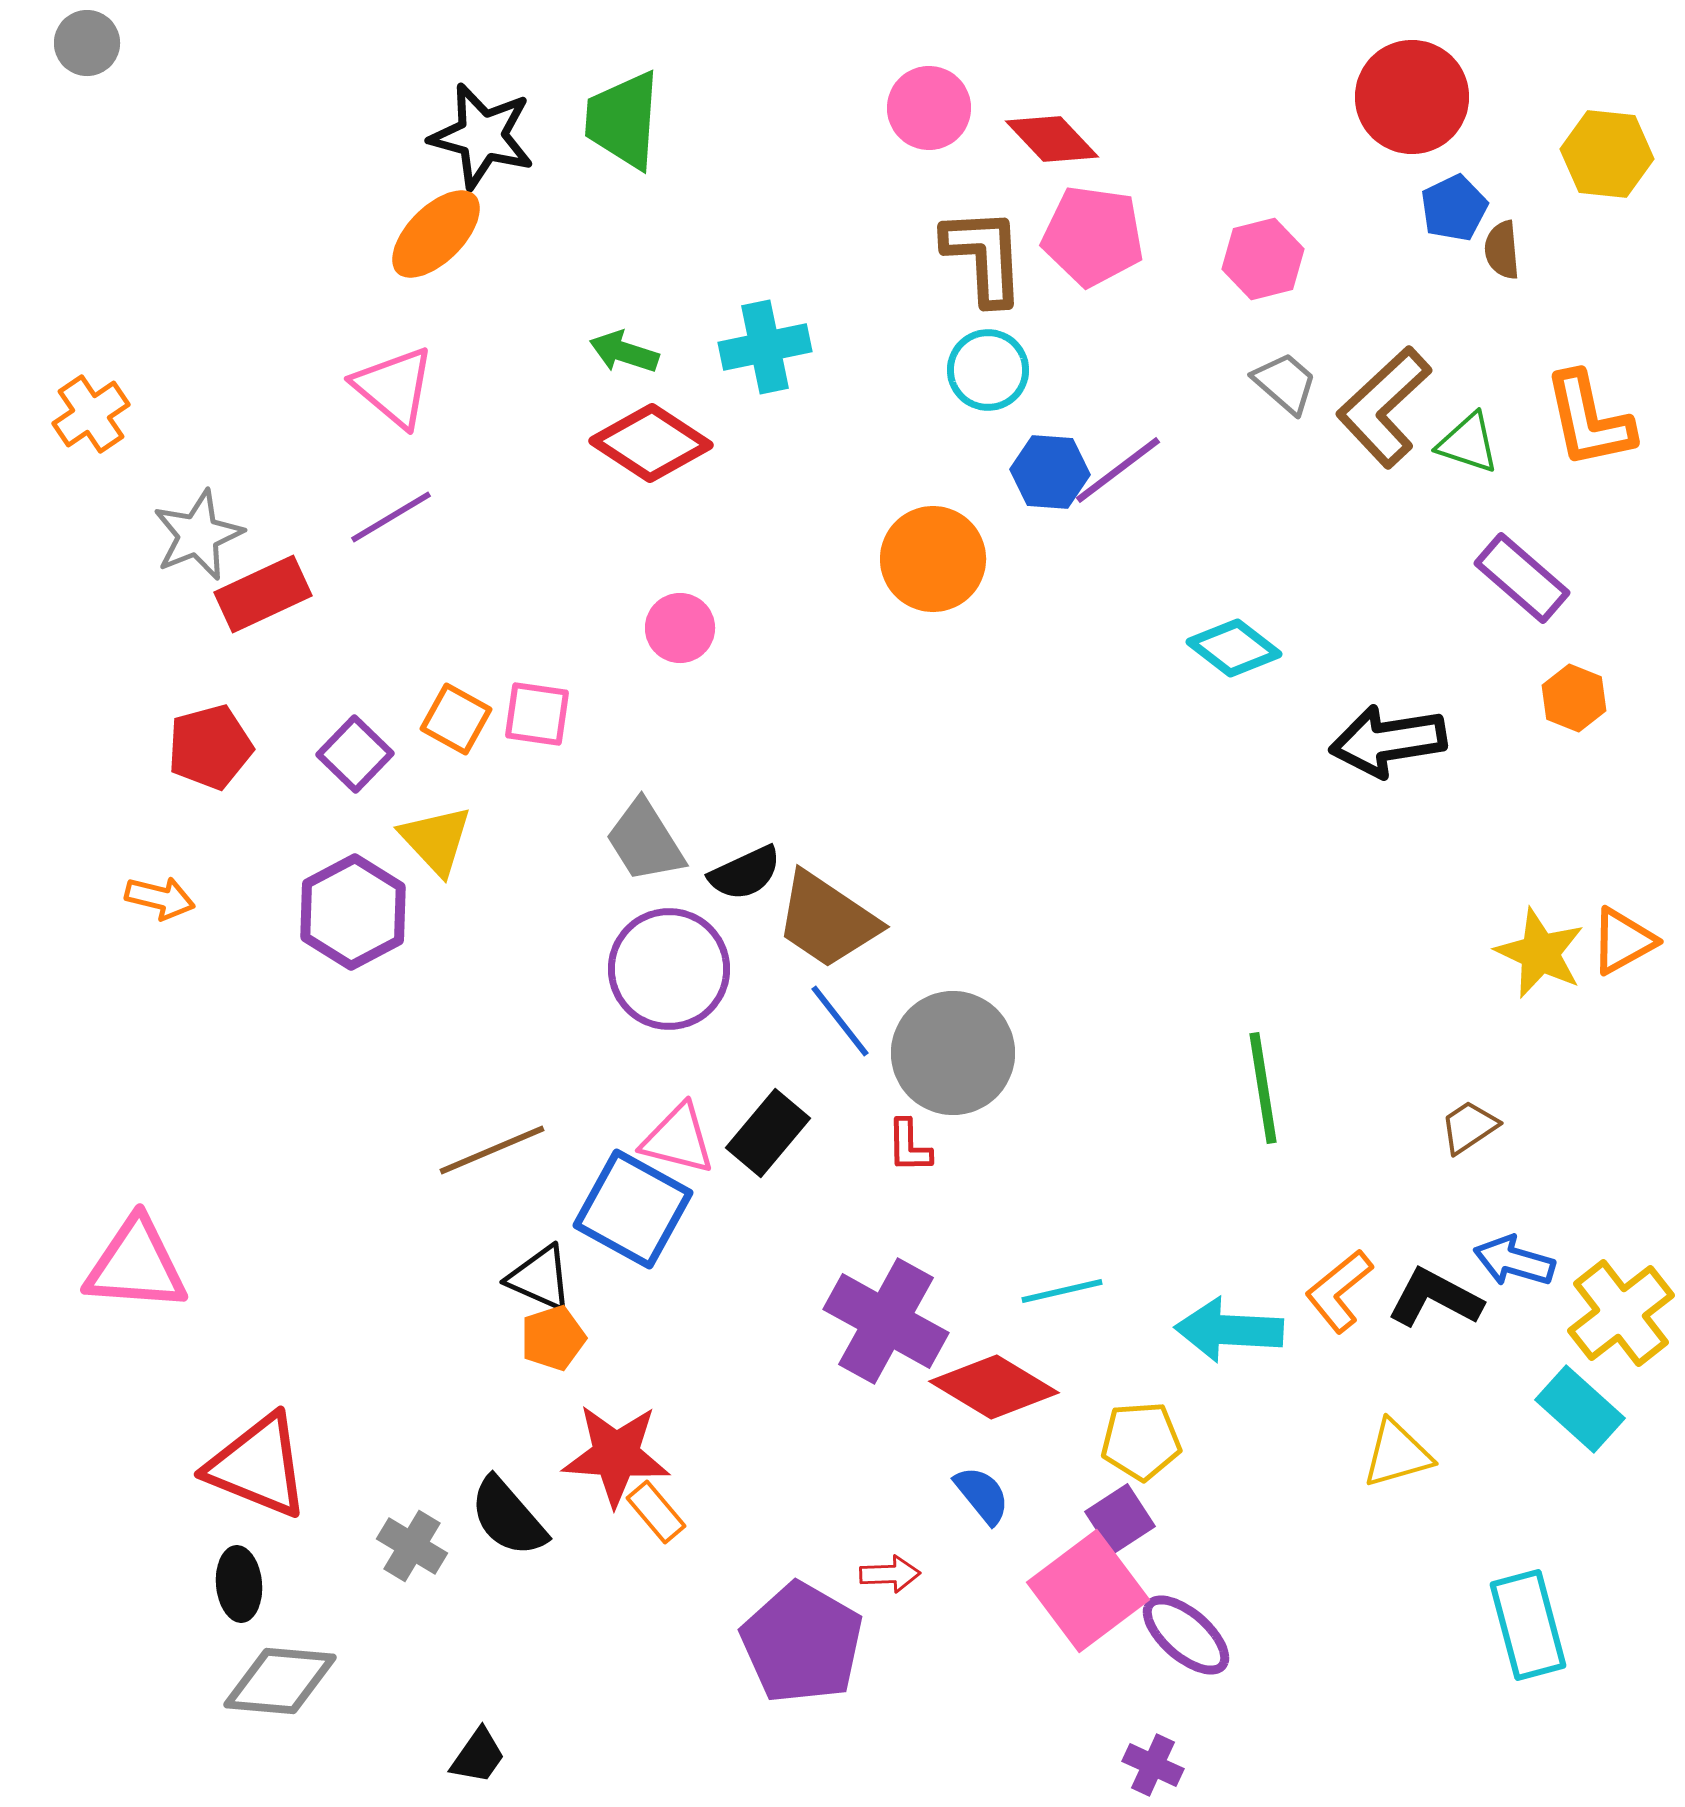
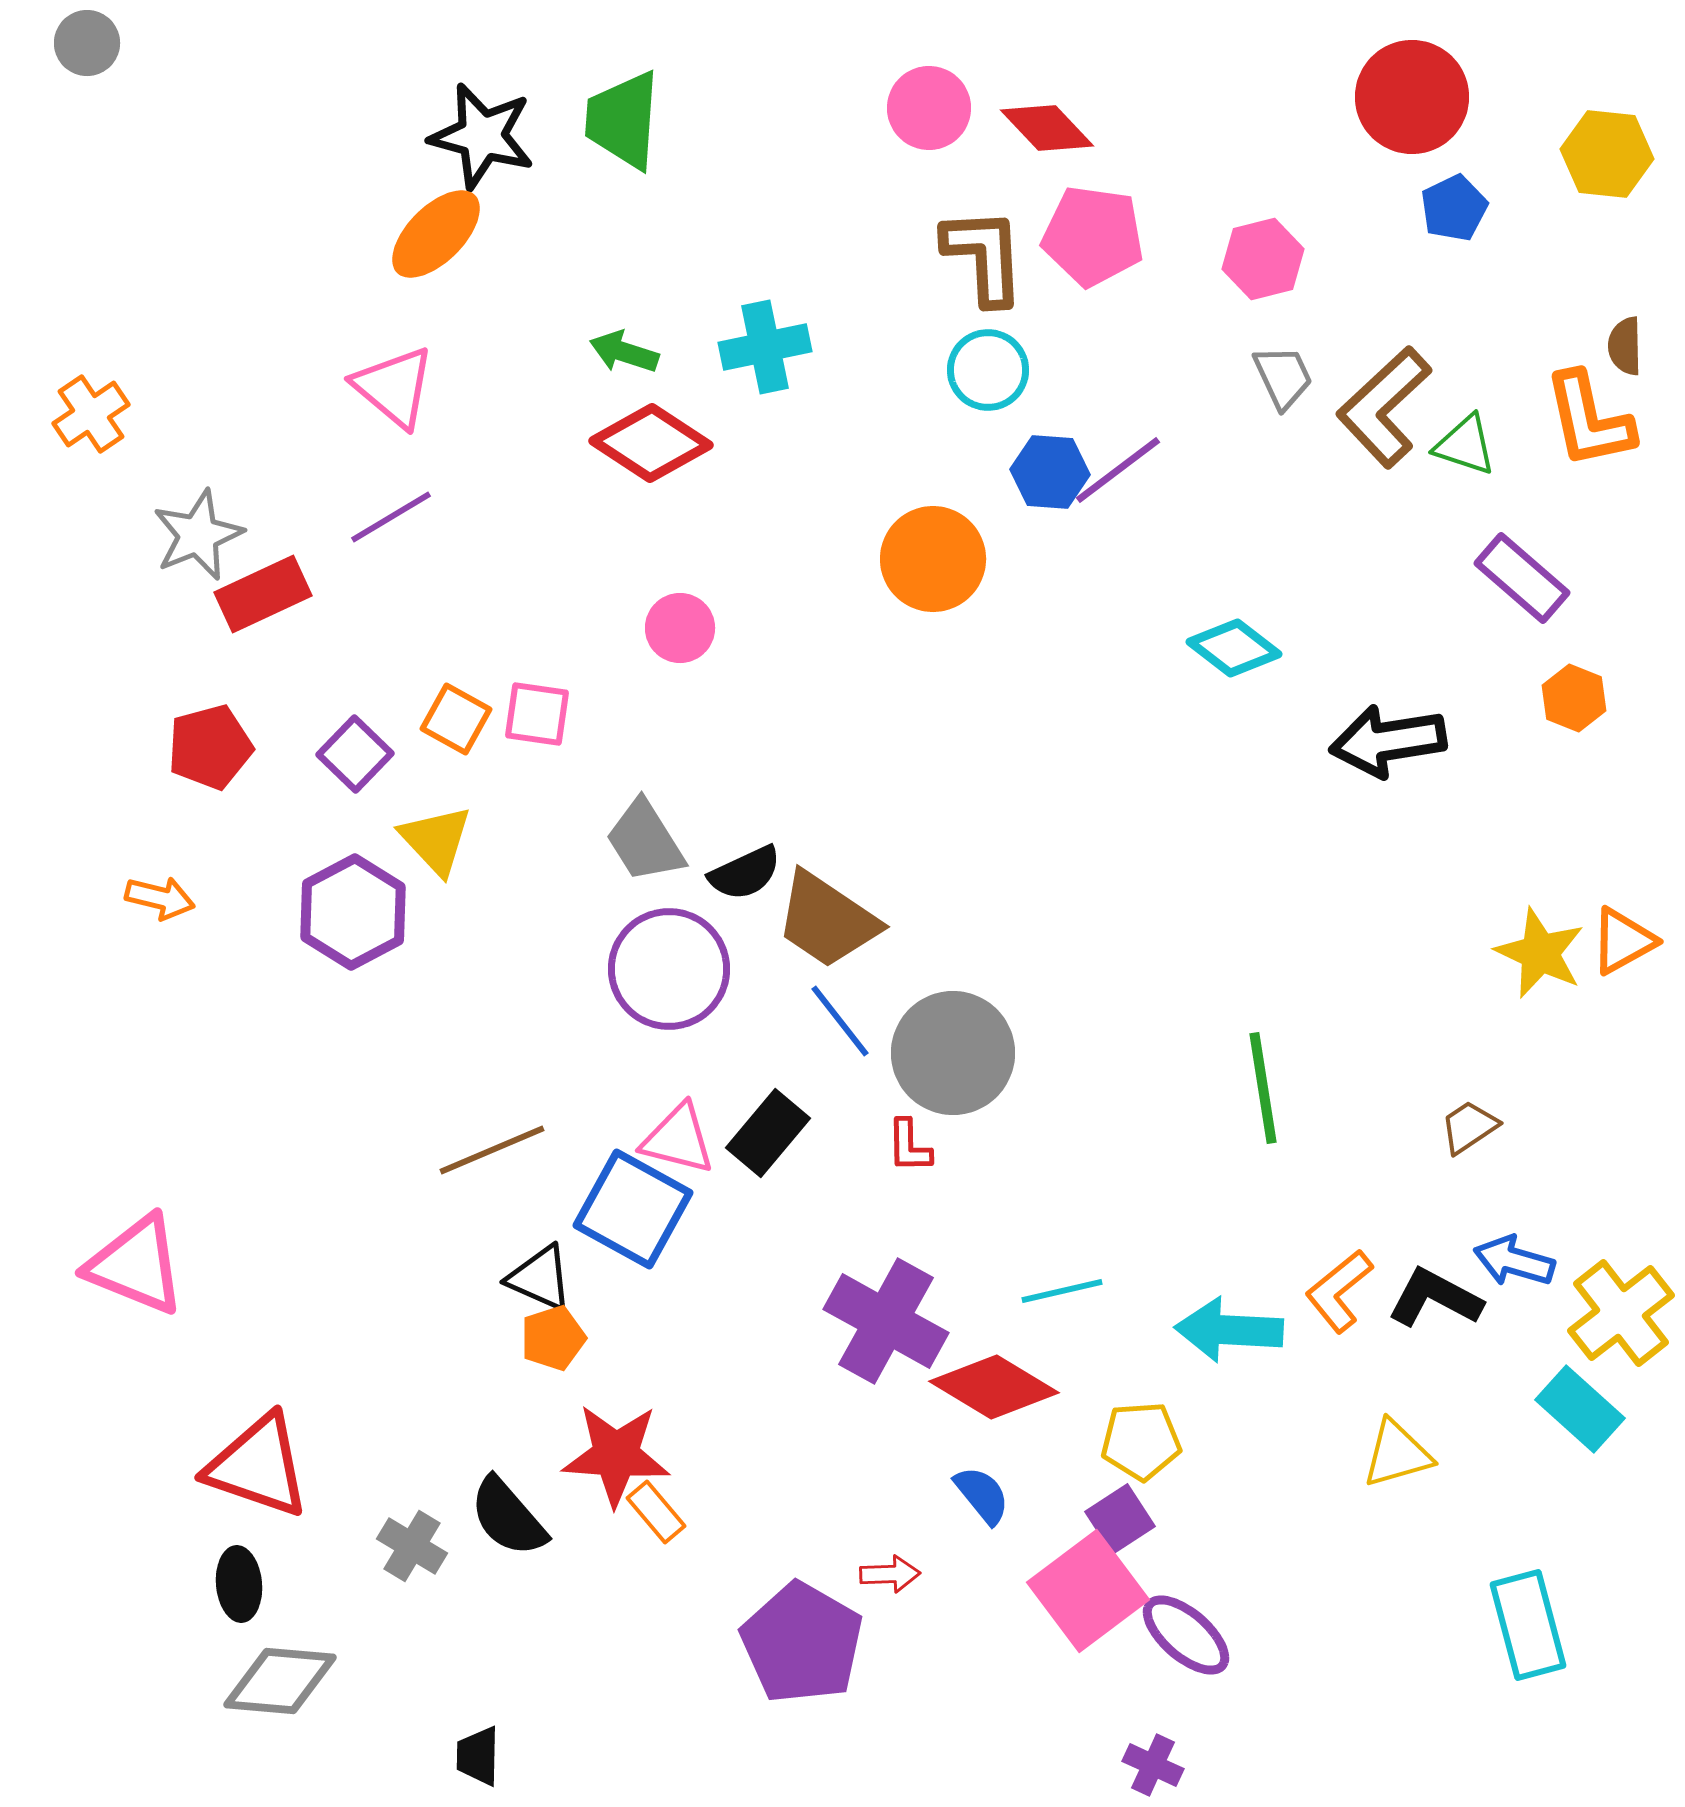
red diamond at (1052, 139): moved 5 px left, 11 px up
brown semicircle at (1502, 250): moved 123 px right, 96 px down; rotated 4 degrees clockwise
gray trapezoid at (1285, 383): moved 2 px left, 6 px up; rotated 24 degrees clockwise
green triangle at (1468, 443): moved 3 px left, 2 px down
pink triangle at (136, 1265): rotated 18 degrees clockwise
red triangle at (258, 1466): rotated 3 degrees counterclockwise
black trapezoid at (478, 1756): rotated 146 degrees clockwise
